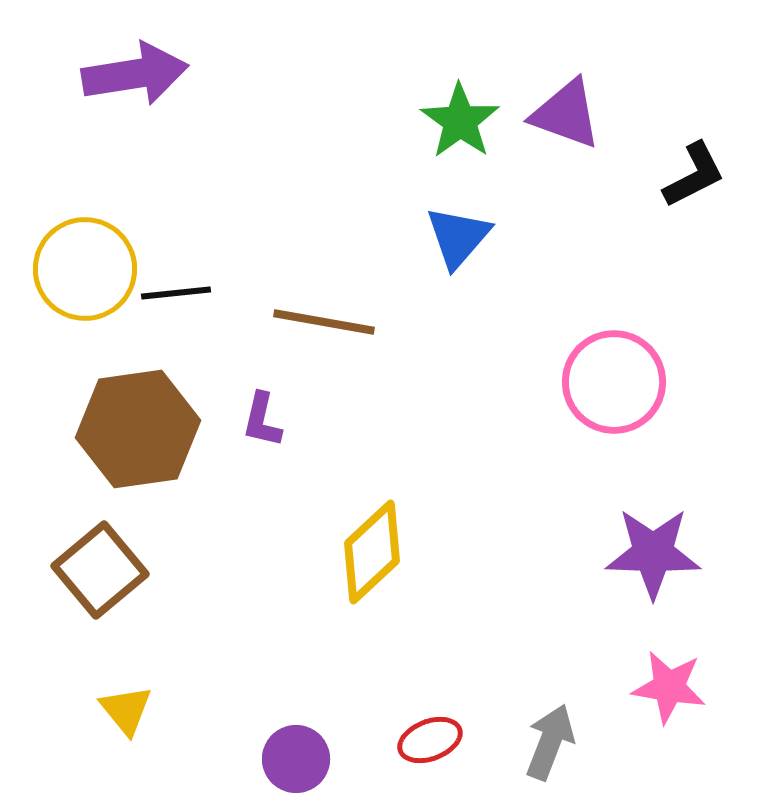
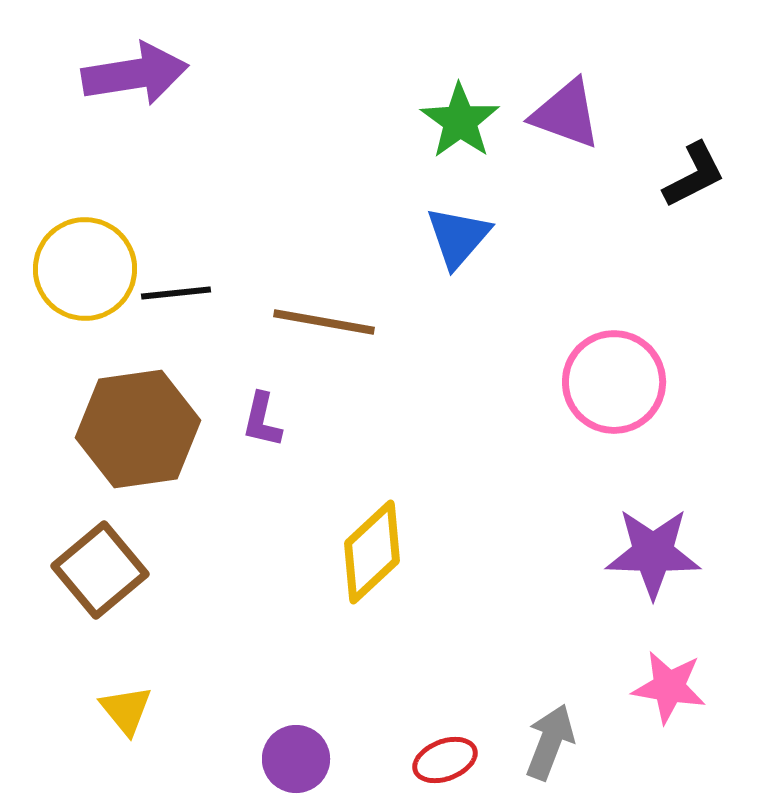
red ellipse: moved 15 px right, 20 px down
